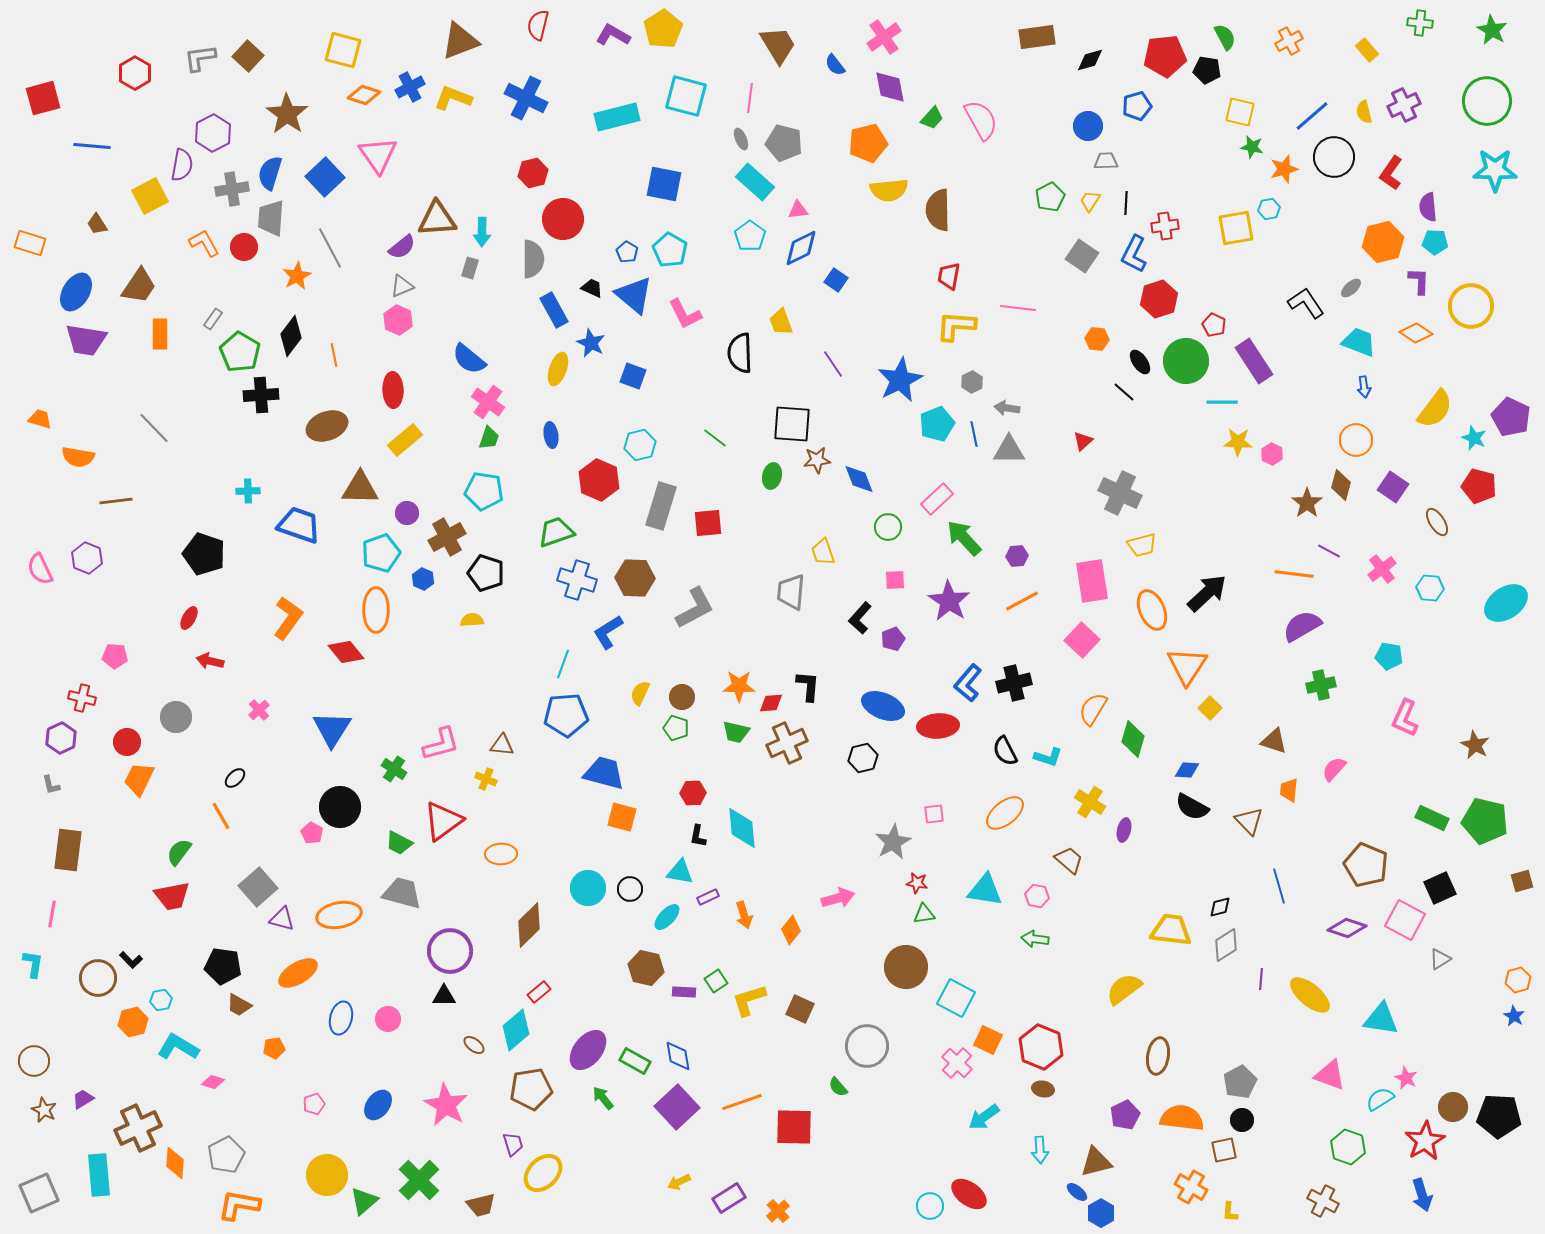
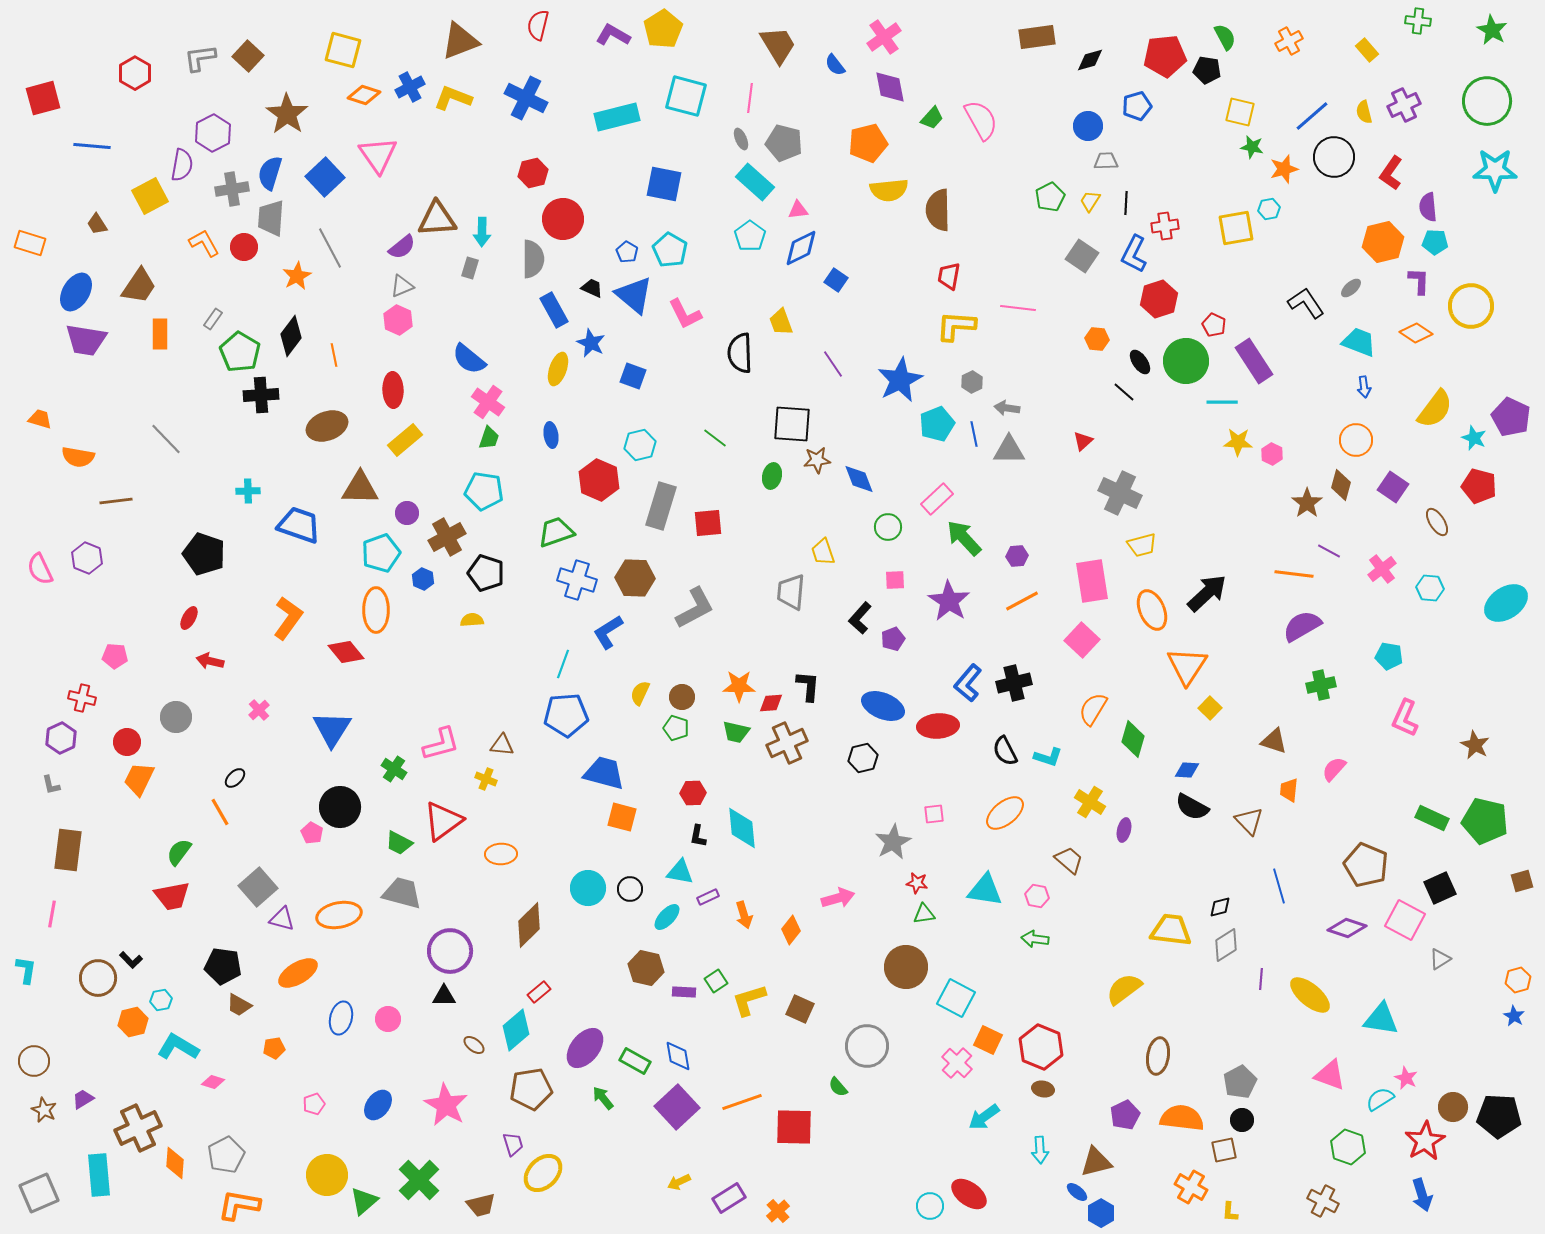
green cross at (1420, 23): moved 2 px left, 2 px up
gray line at (154, 428): moved 12 px right, 11 px down
orange line at (221, 816): moved 1 px left, 4 px up
cyan L-shape at (33, 964): moved 7 px left, 6 px down
purple ellipse at (588, 1050): moved 3 px left, 2 px up
